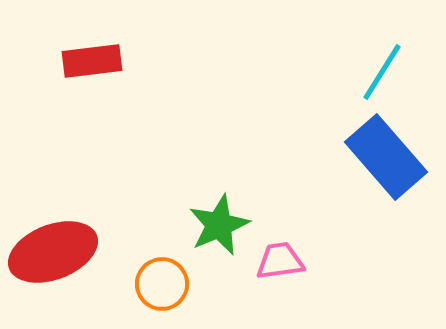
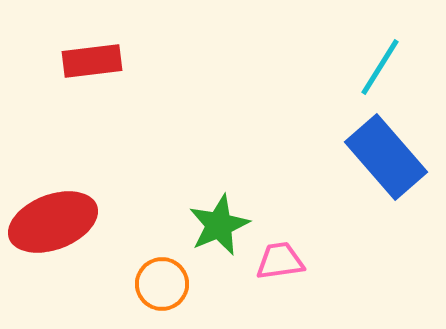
cyan line: moved 2 px left, 5 px up
red ellipse: moved 30 px up
